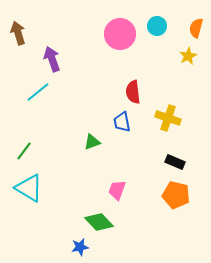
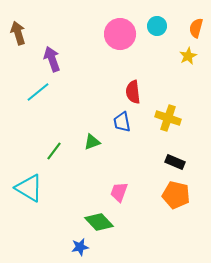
green line: moved 30 px right
pink trapezoid: moved 2 px right, 2 px down
